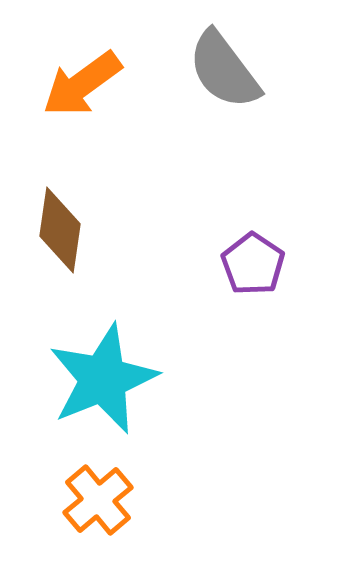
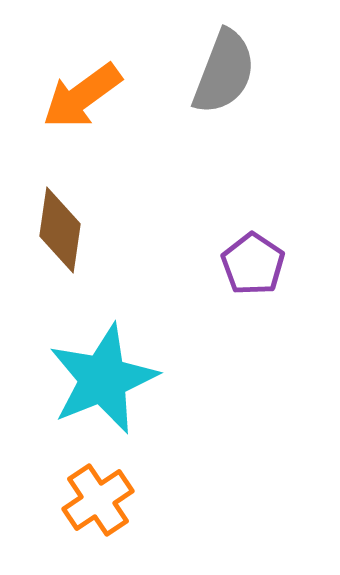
gray semicircle: moved 2 px down; rotated 122 degrees counterclockwise
orange arrow: moved 12 px down
orange cross: rotated 6 degrees clockwise
